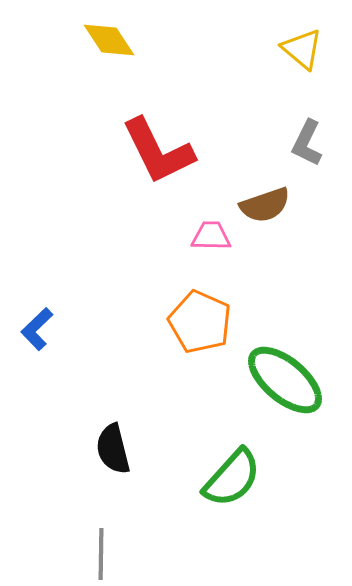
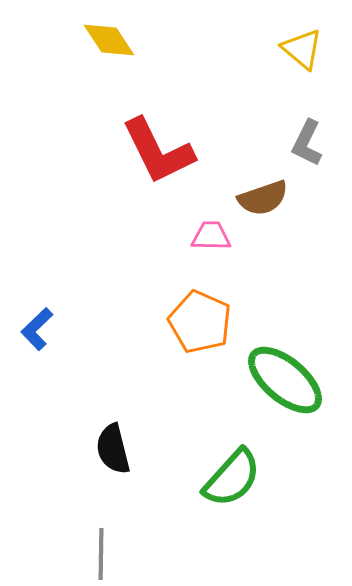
brown semicircle: moved 2 px left, 7 px up
